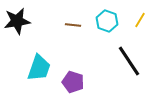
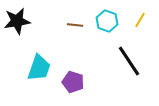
brown line: moved 2 px right
